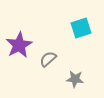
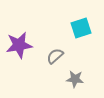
purple star: rotated 20 degrees clockwise
gray semicircle: moved 7 px right, 3 px up
